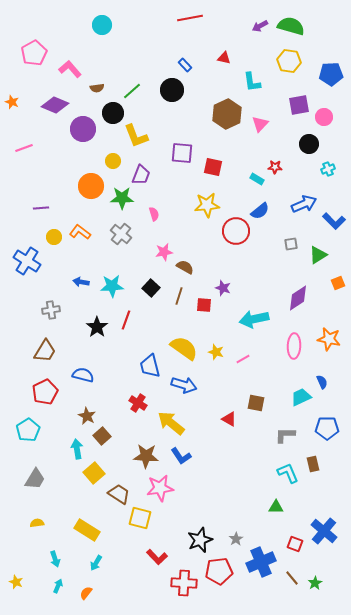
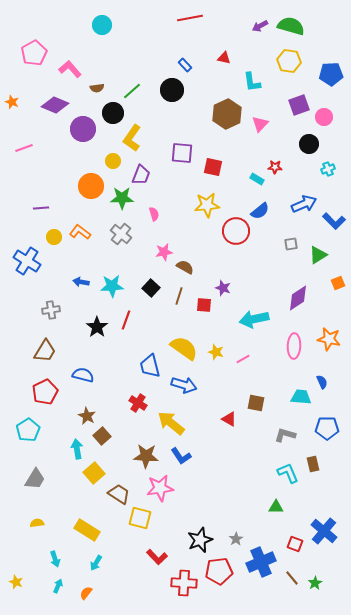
purple square at (299, 105): rotated 10 degrees counterclockwise
yellow L-shape at (136, 136): moved 4 px left, 2 px down; rotated 56 degrees clockwise
cyan trapezoid at (301, 397): rotated 30 degrees clockwise
gray L-shape at (285, 435): rotated 15 degrees clockwise
